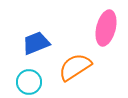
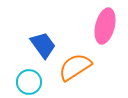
pink ellipse: moved 1 px left, 2 px up
blue trapezoid: moved 7 px right, 2 px down; rotated 76 degrees clockwise
